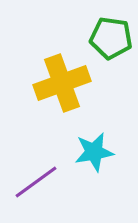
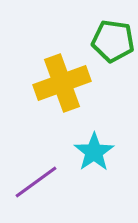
green pentagon: moved 2 px right, 3 px down
cyan star: rotated 24 degrees counterclockwise
